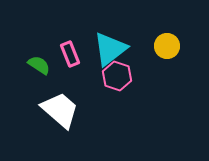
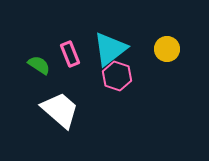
yellow circle: moved 3 px down
